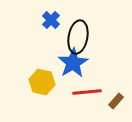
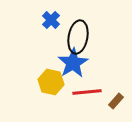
yellow hexagon: moved 9 px right
